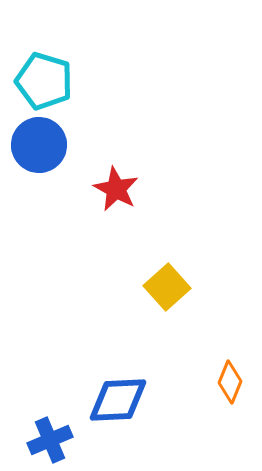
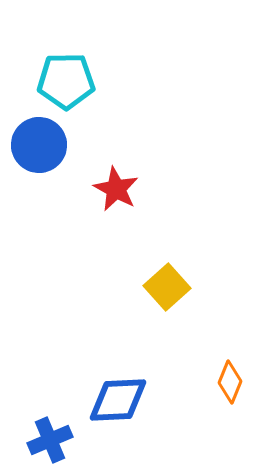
cyan pentagon: moved 22 px right; rotated 18 degrees counterclockwise
